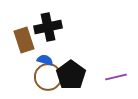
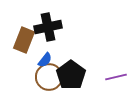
brown rectangle: rotated 40 degrees clockwise
blue semicircle: rotated 112 degrees clockwise
brown circle: moved 1 px right
